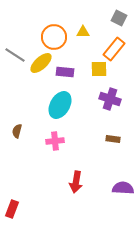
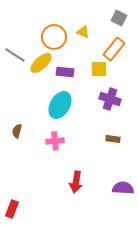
yellow triangle: rotated 24 degrees clockwise
